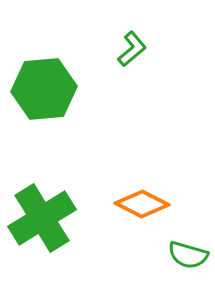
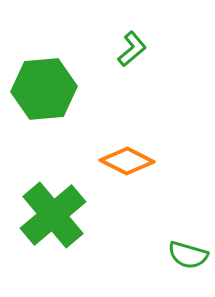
orange diamond: moved 15 px left, 43 px up
green cross: moved 11 px right, 3 px up; rotated 8 degrees counterclockwise
